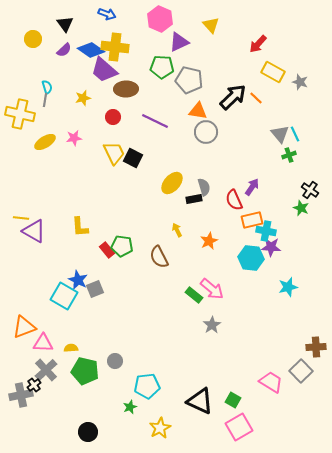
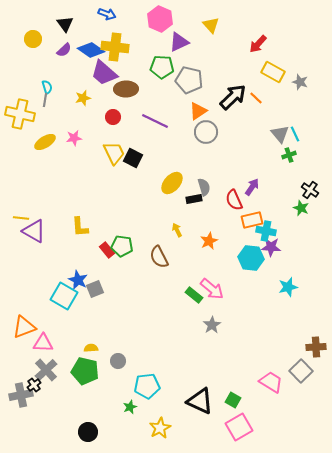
purple trapezoid at (104, 70): moved 3 px down
orange triangle at (198, 111): rotated 42 degrees counterclockwise
yellow semicircle at (71, 348): moved 20 px right
gray circle at (115, 361): moved 3 px right
